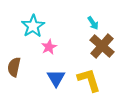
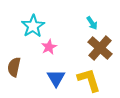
cyan arrow: moved 1 px left
brown cross: moved 2 px left, 2 px down
